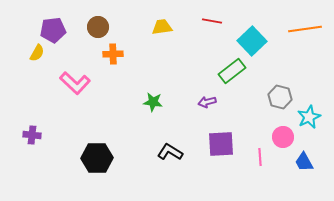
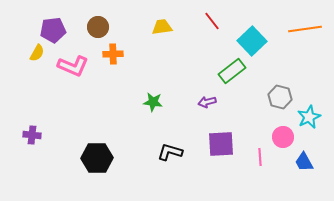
red line: rotated 42 degrees clockwise
pink L-shape: moved 2 px left, 17 px up; rotated 20 degrees counterclockwise
black L-shape: rotated 15 degrees counterclockwise
